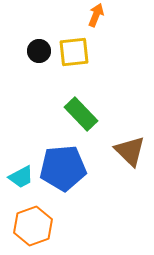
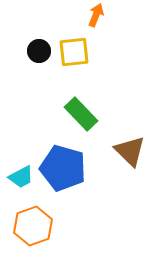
blue pentagon: rotated 21 degrees clockwise
